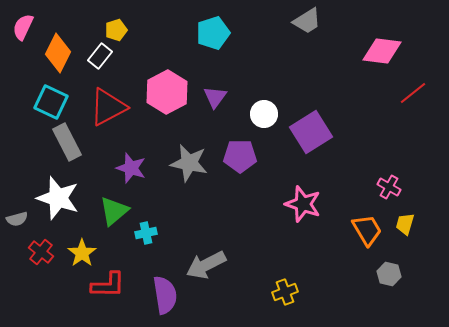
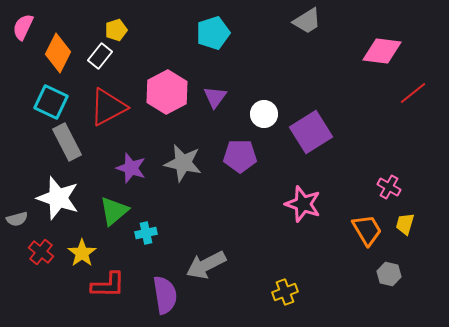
gray star: moved 6 px left
